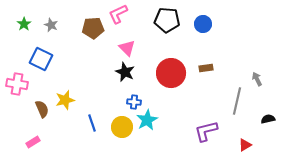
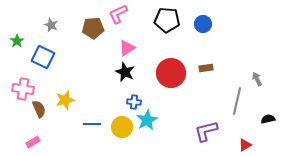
green star: moved 7 px left, 17 px down
pink triangle: rotated 42 degrees clockwise
blue square: moved 2 px right, 2 px up
pink cross: moved 6 px right, 5 px down
brown semicircle: moved 3 px left
blue line: moved 1 px down; rotated 72 degrees counterclockwise
